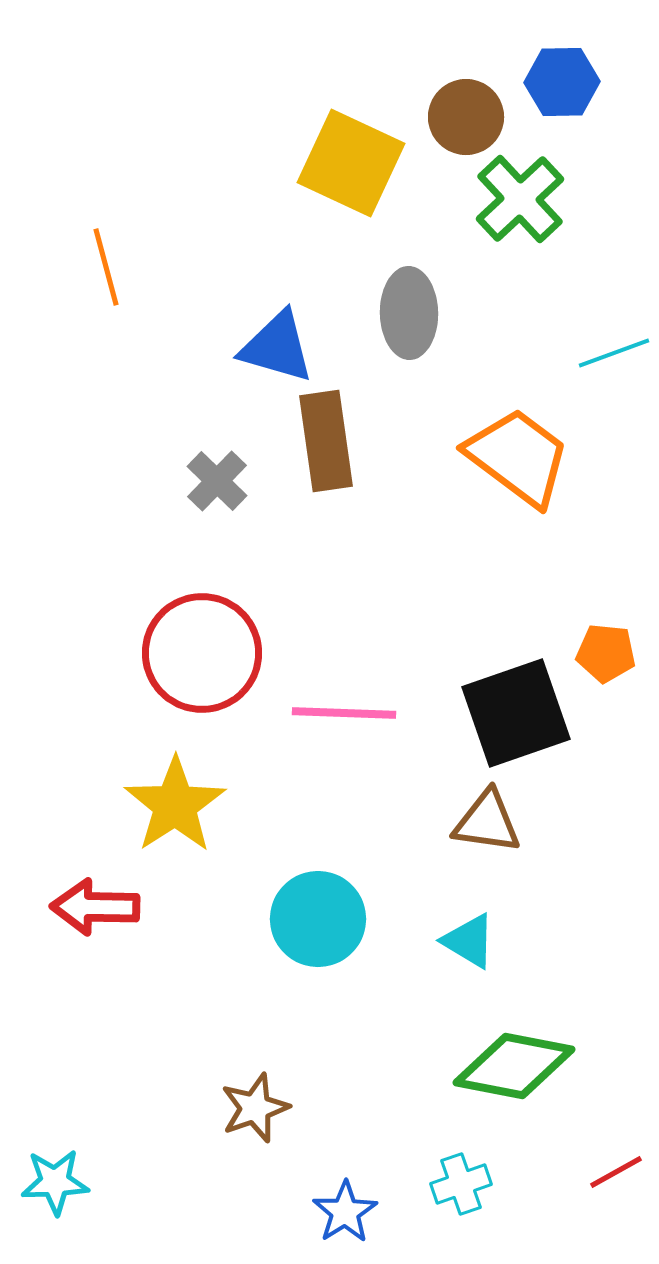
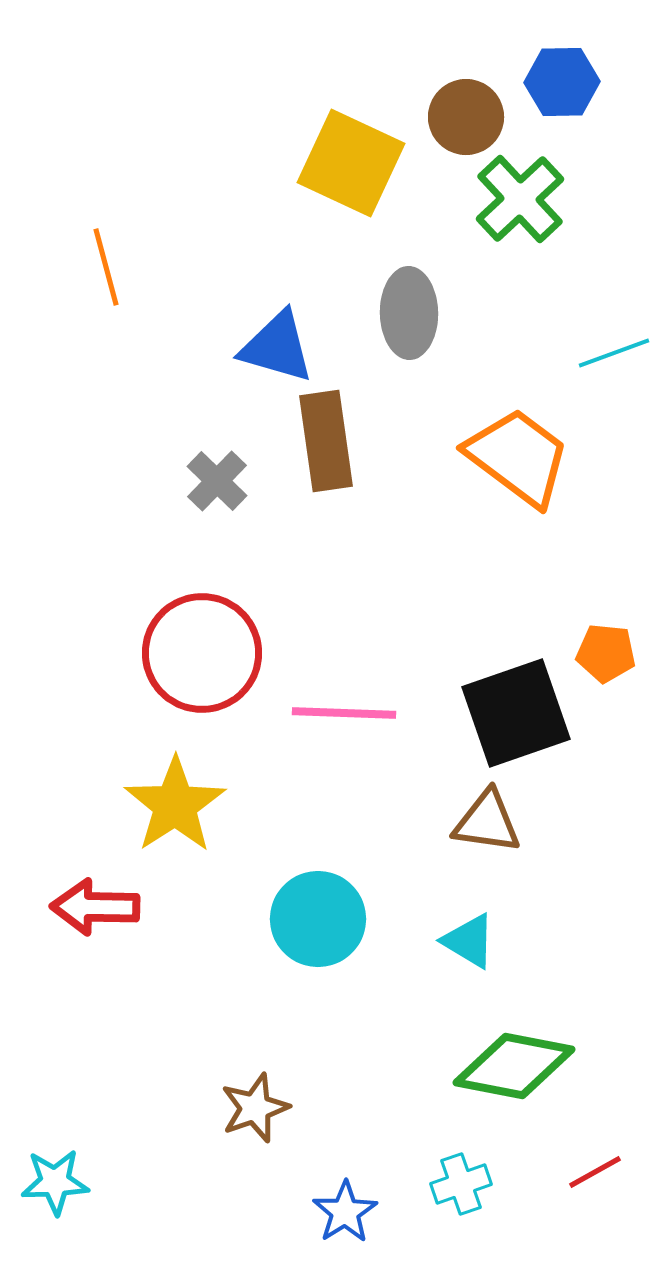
red line: moved 21 px left
